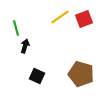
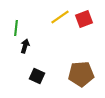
green line: rotated 21 degrees clockwise
brown pentagon: rotated 20 degrees counterclockwise
